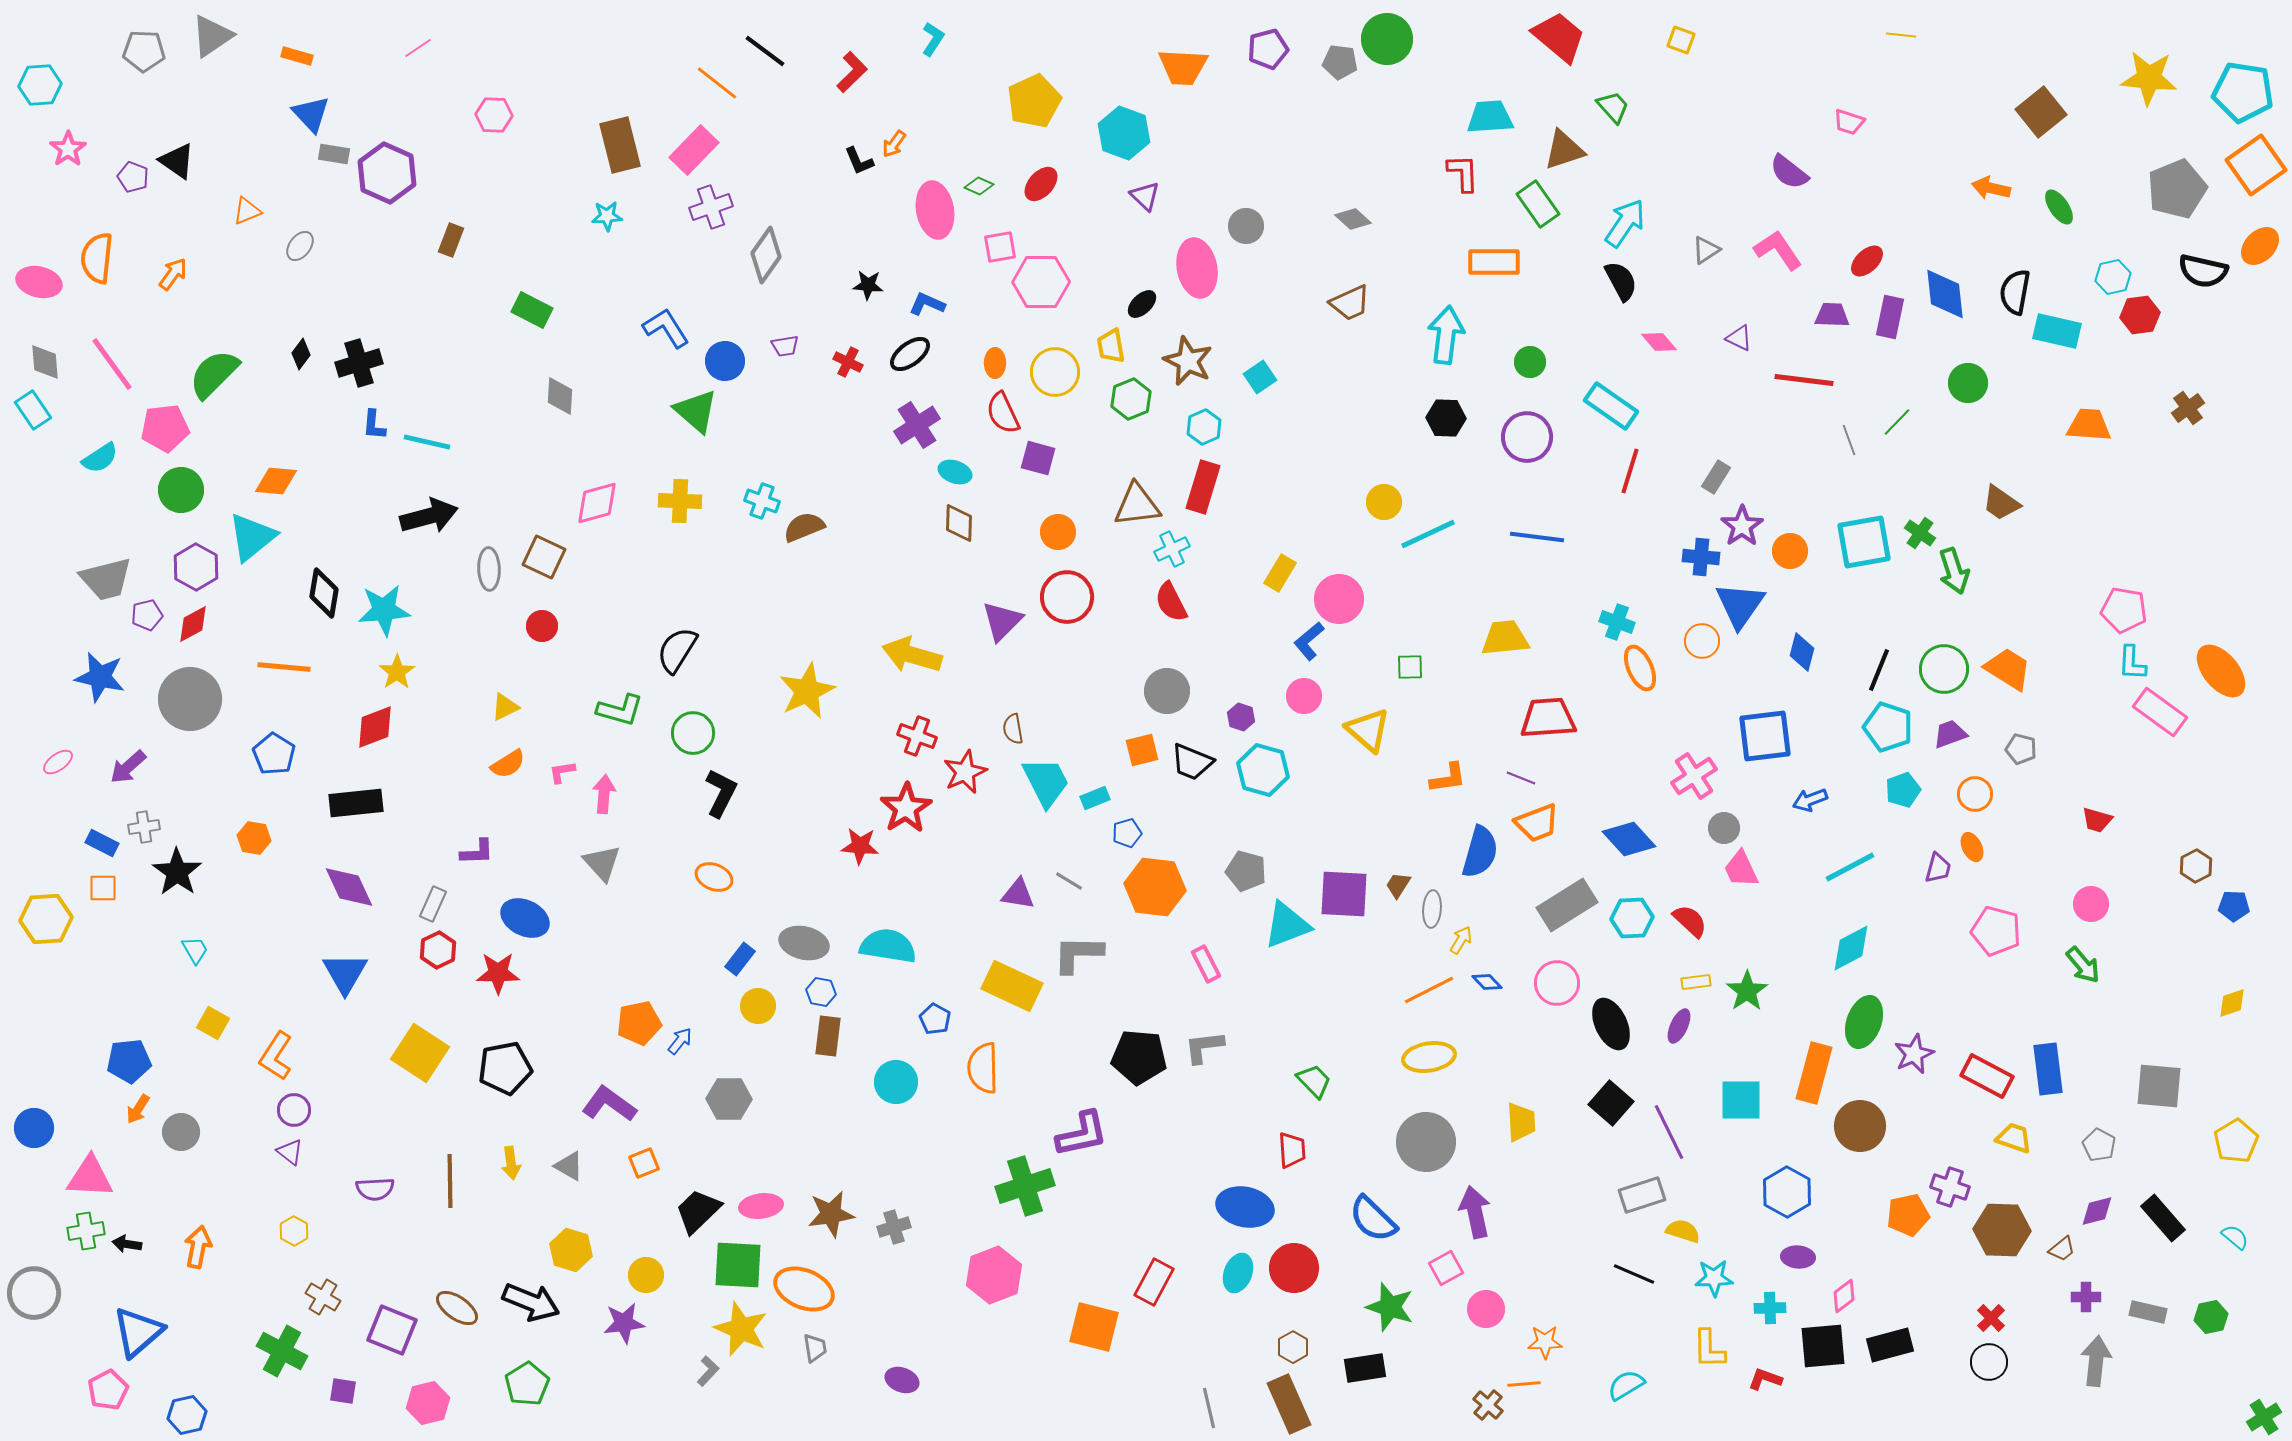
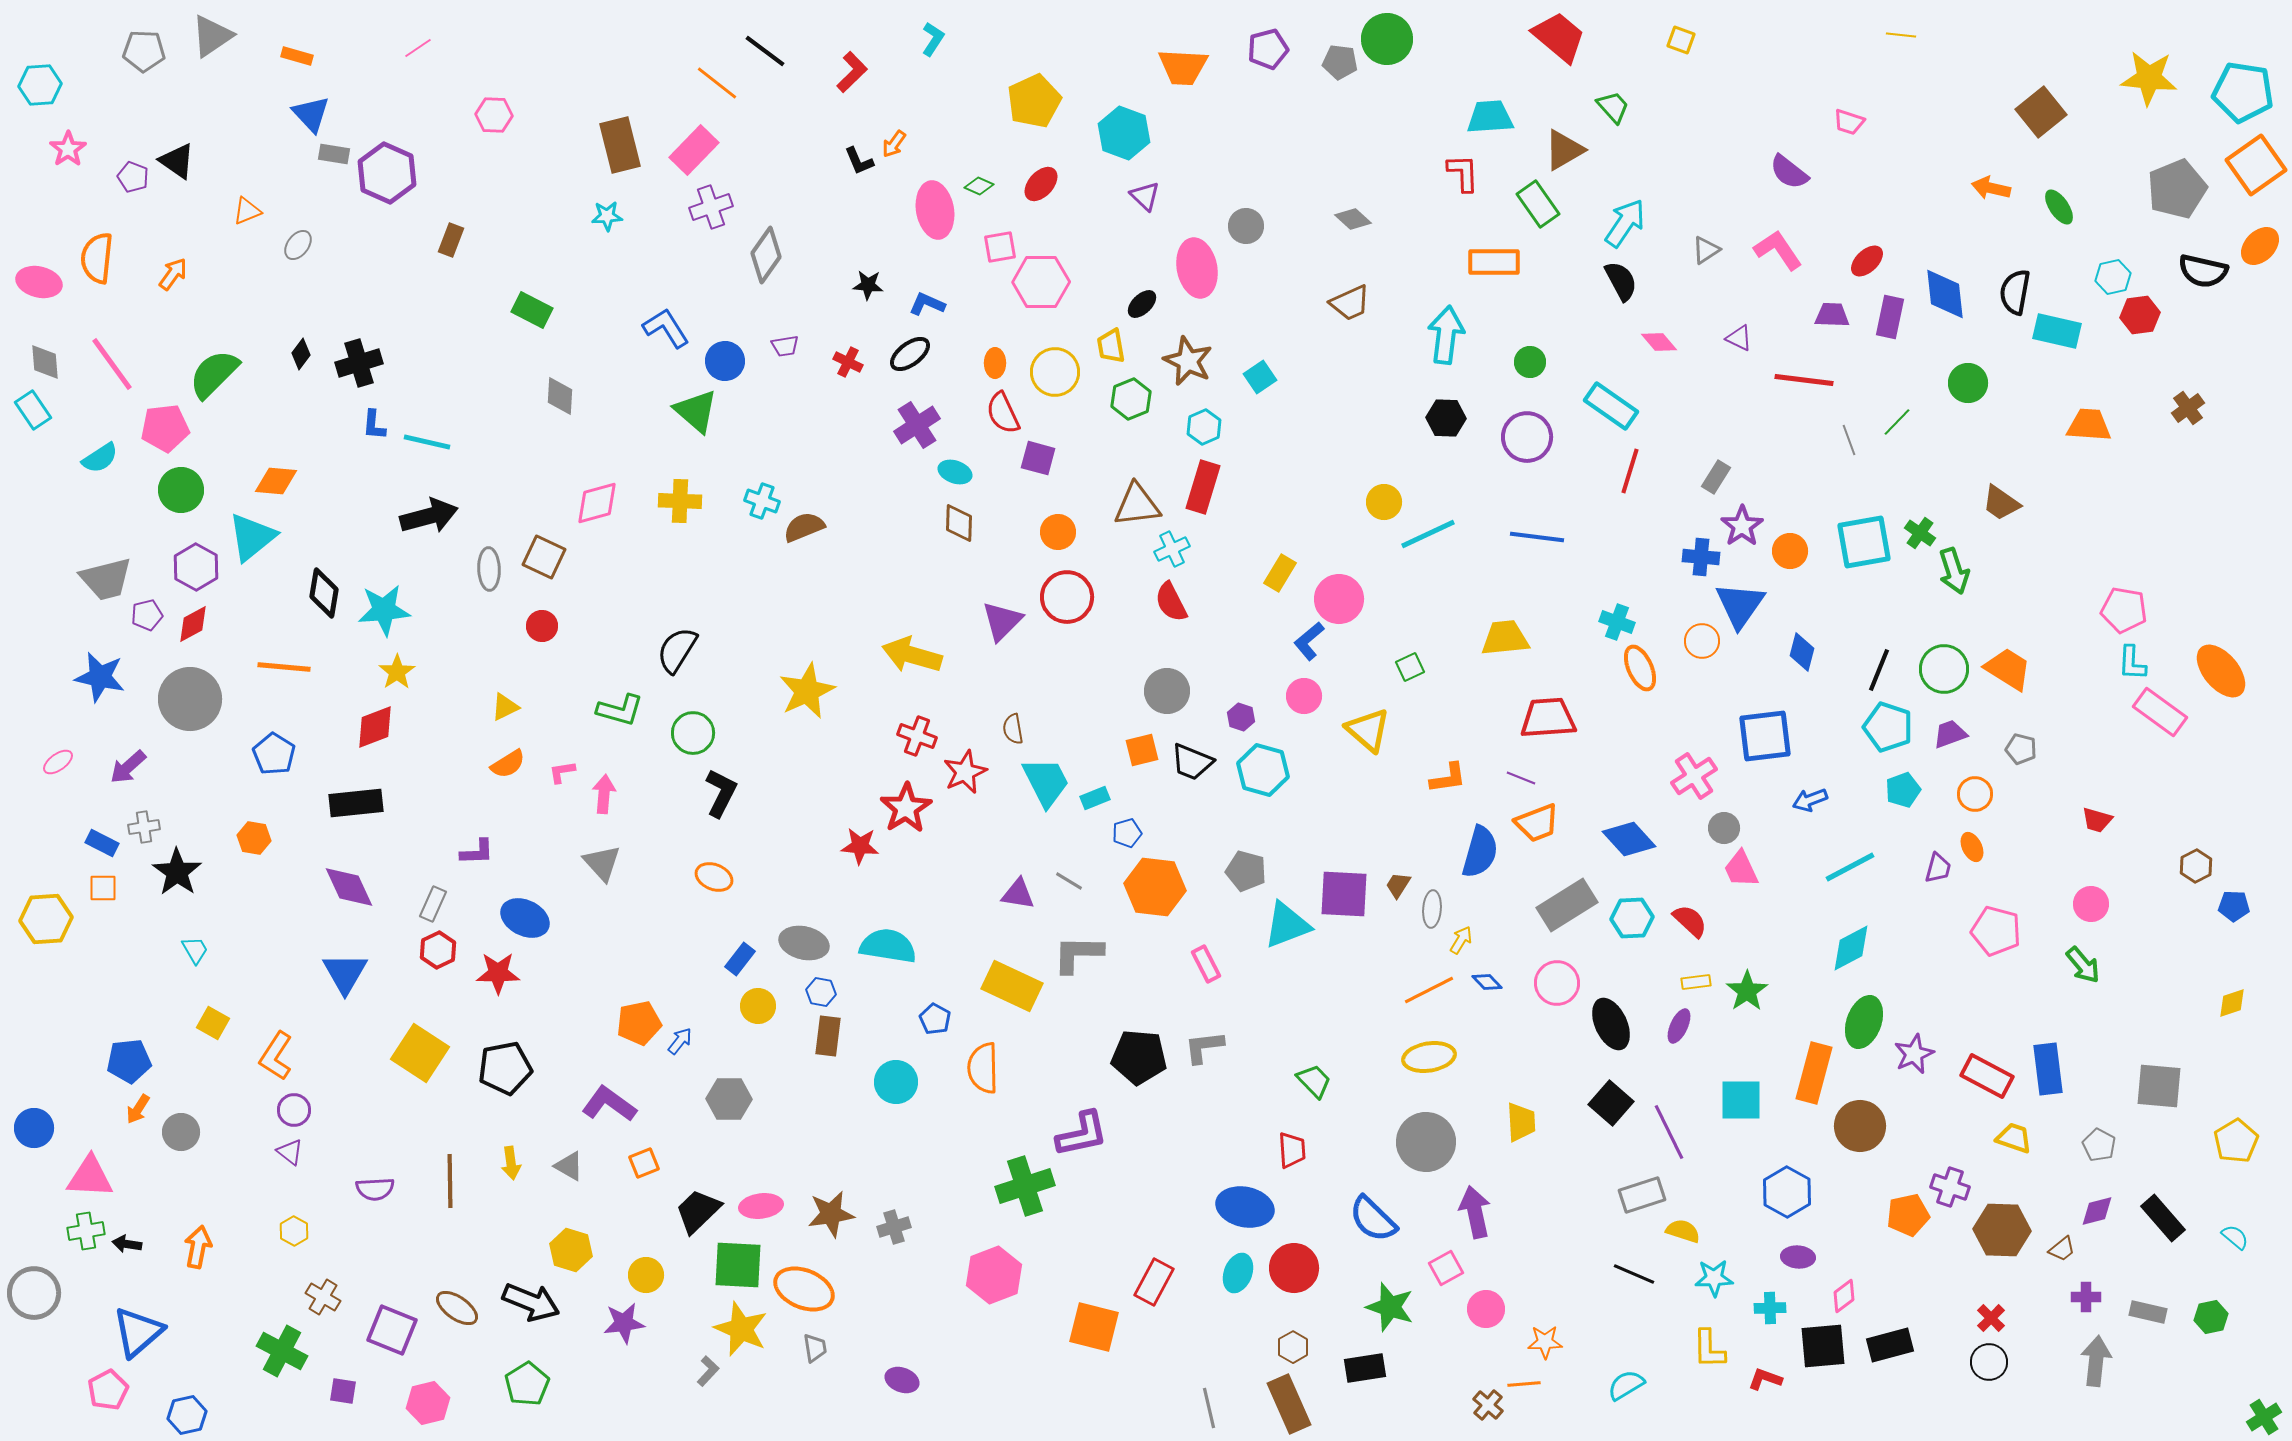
brown triangle at (1564, 150): rotated 12 degrees counterclockwise
gray ellipse at (300, 246): moved 2 px left, 1 px up
green square at (1410, 667): rotated 24 degrees counterclockwise
